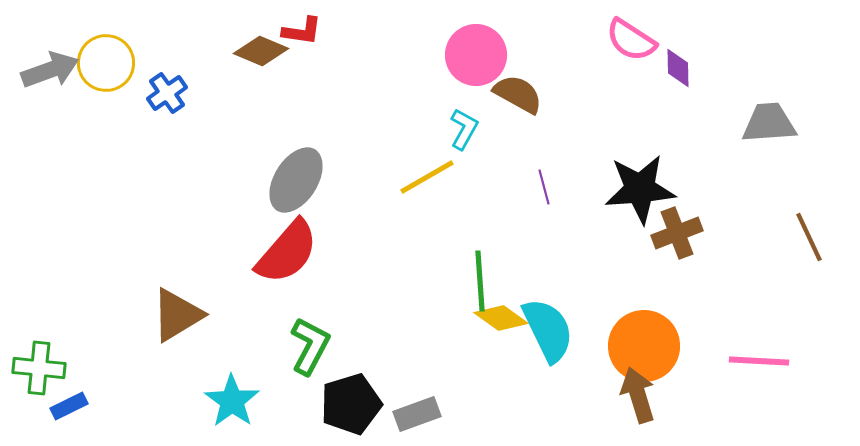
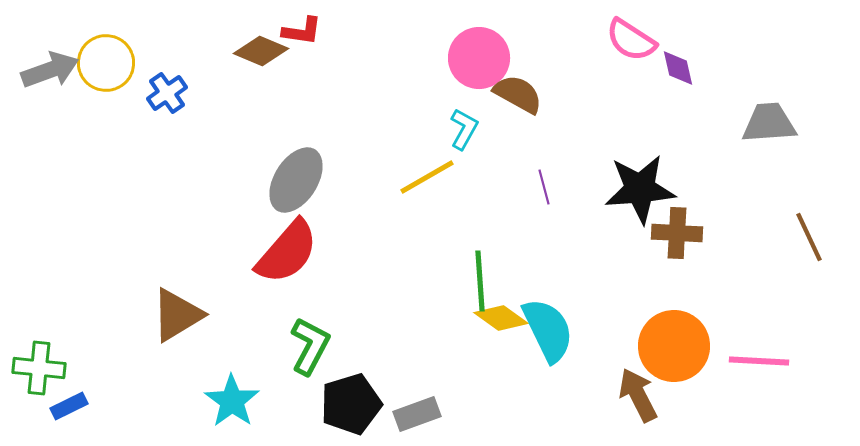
pink circle: moved 3 px right, 3 px down
purple diamond: rotated 12 degrees counterclockwise
brown cross: rotated 24 degrees clockwise
orange circle: moved 30 px right
brown arrow: rotated 10 degrees counterclockwise
